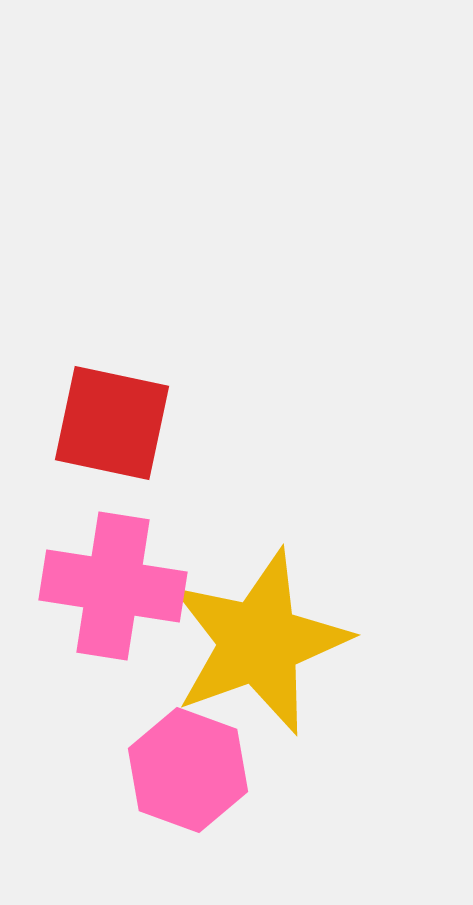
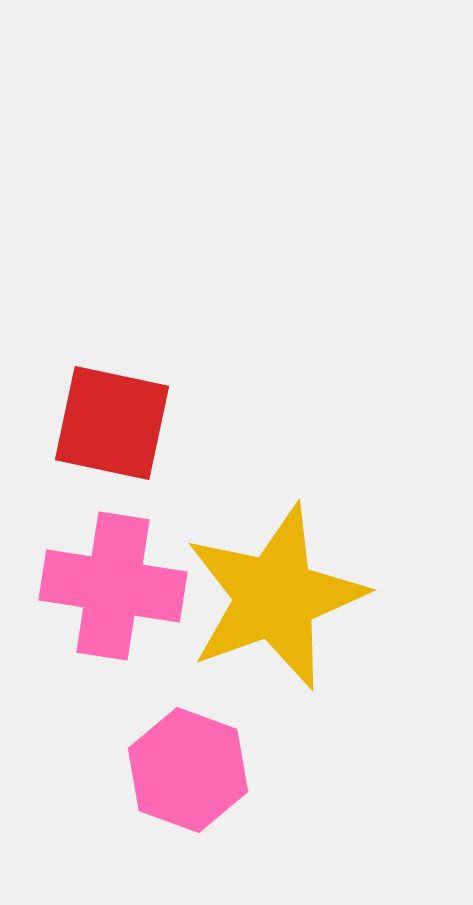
yellow star: moved 16 px right, 45 px up
